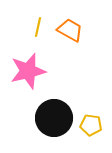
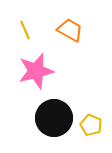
yellow line: moved 13 px left, 3 px down; rotated 36 degrees counterclockwise
pink star: moved 8 px right
yellow pentagon: rotated 15 degrees clockwise
